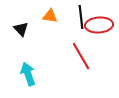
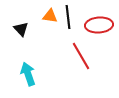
black line: moved 13 px left
